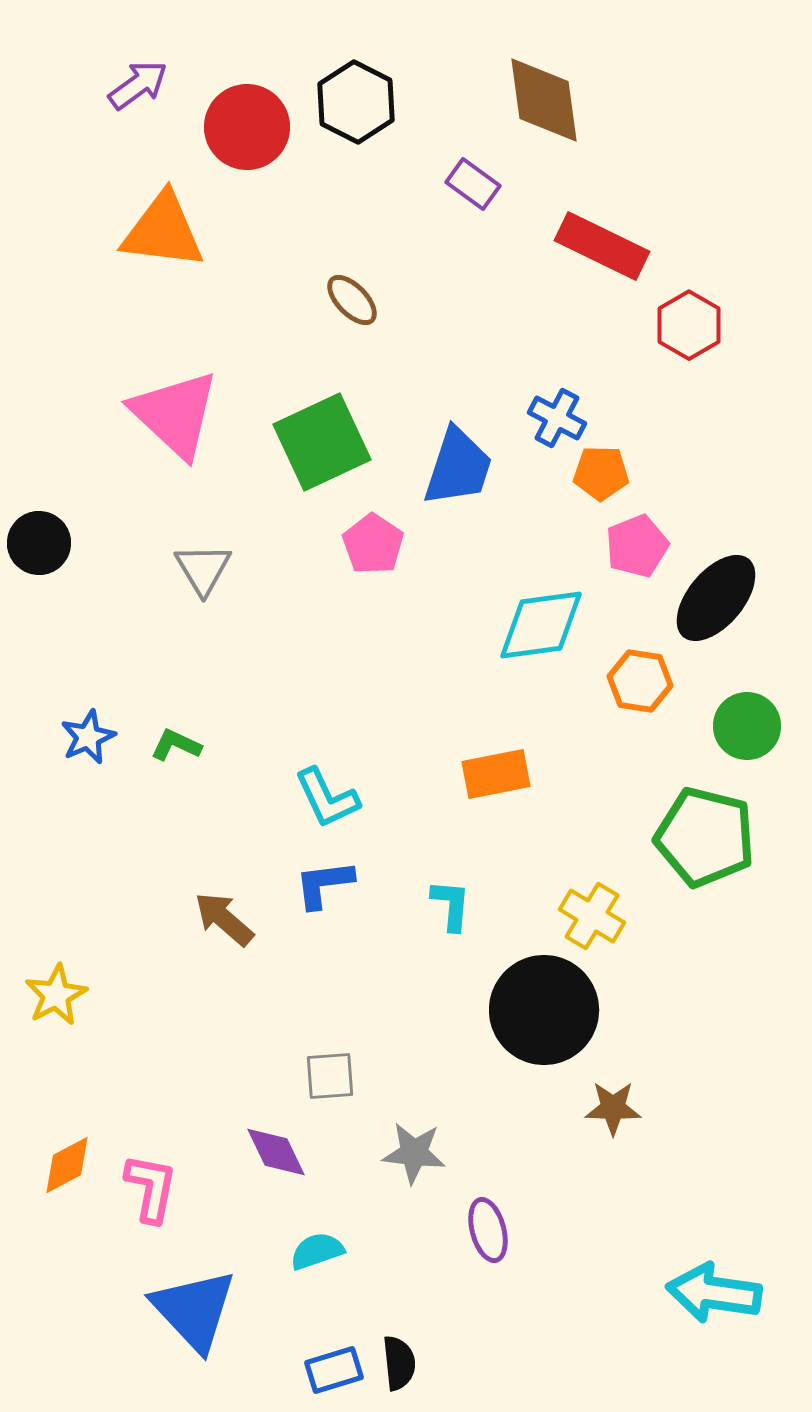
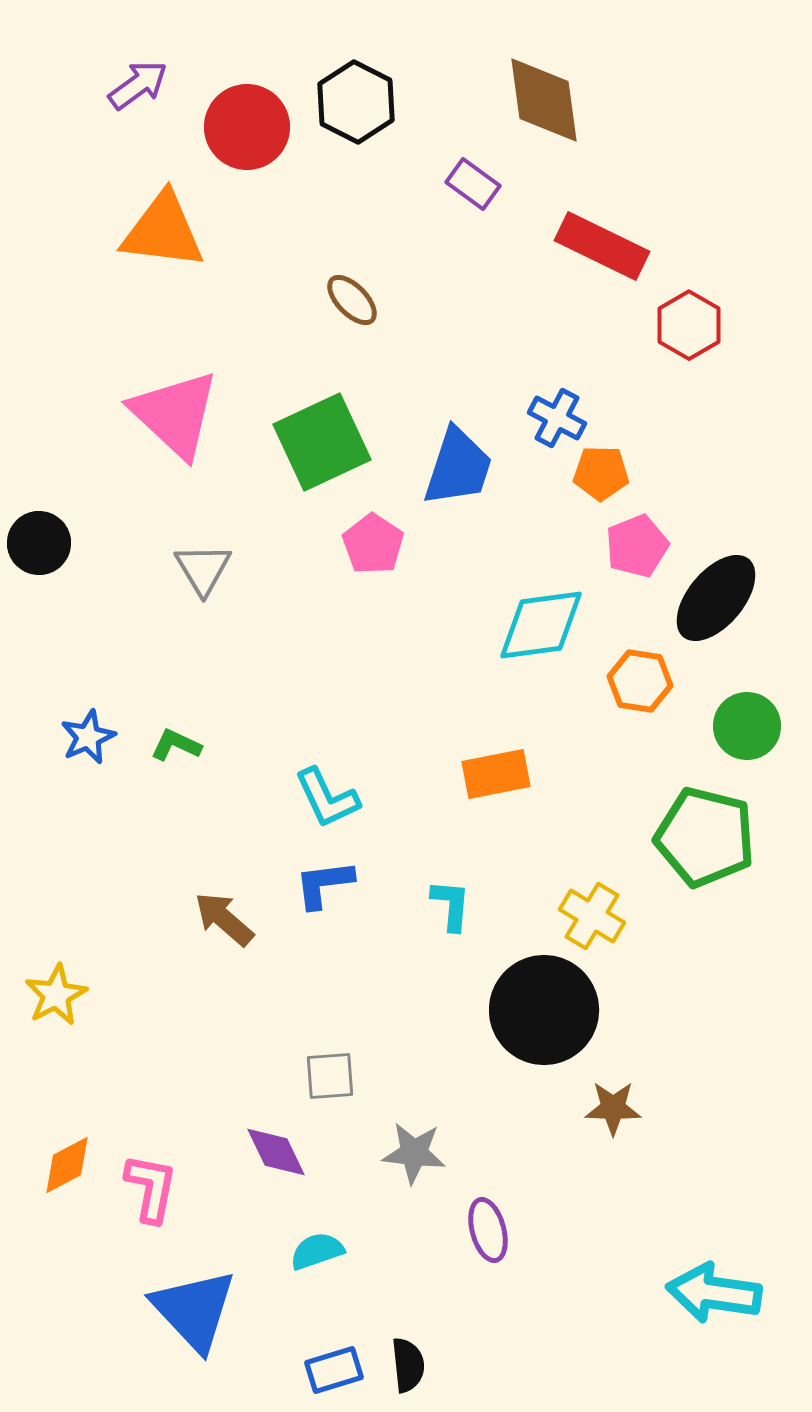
black semicircle at (399, 1363): moved 9 px right, 2 px down
